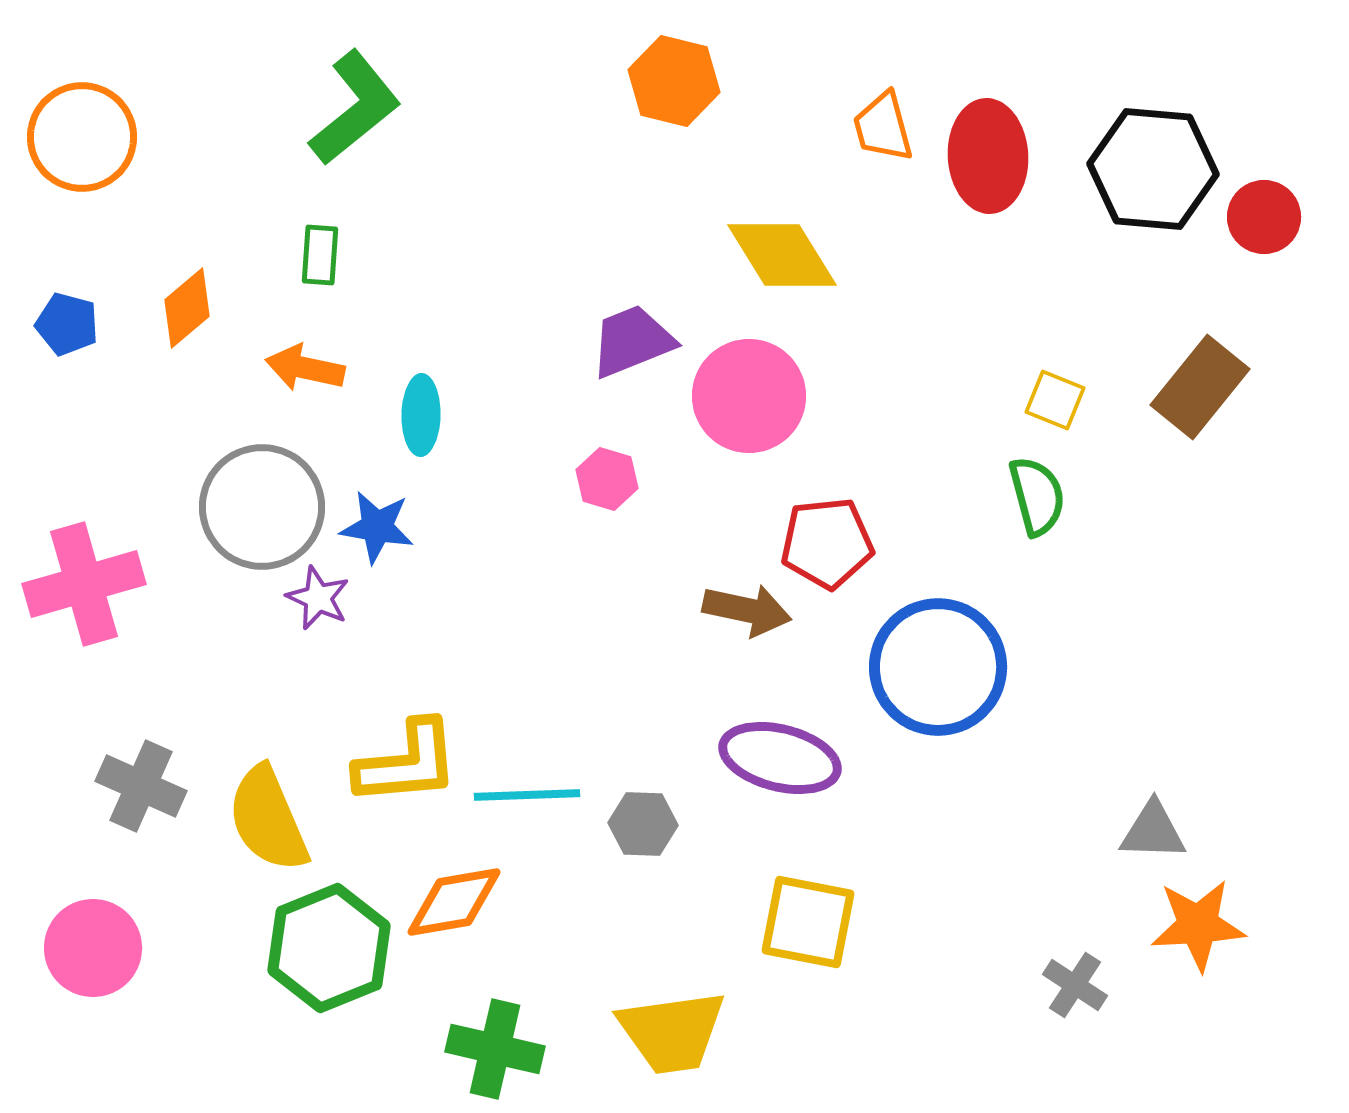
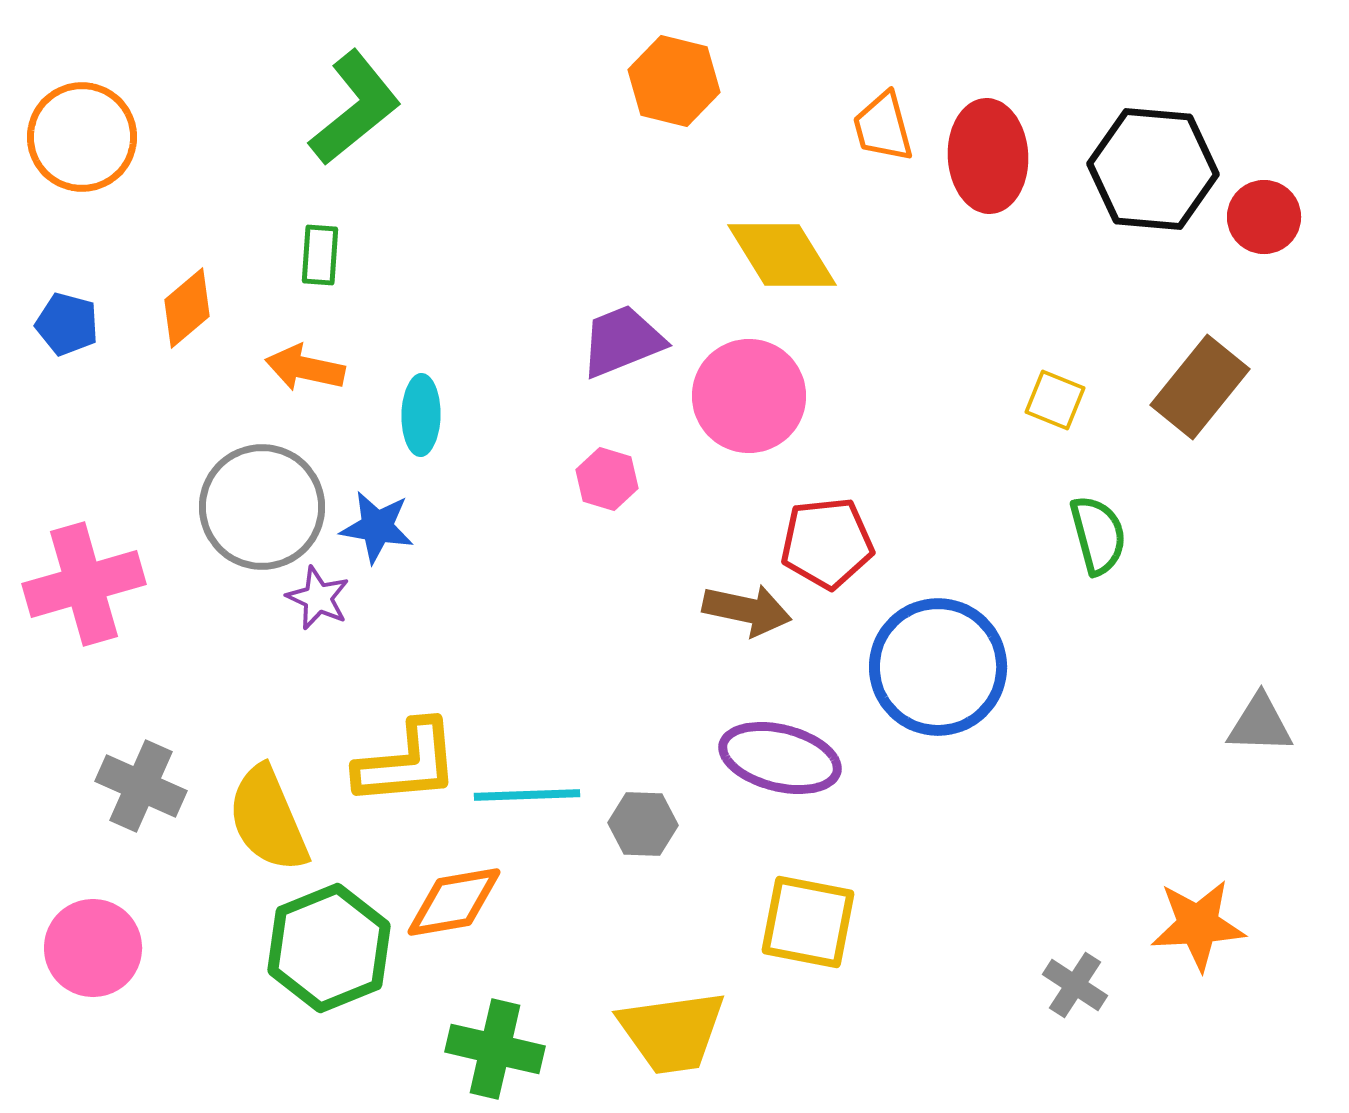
purple trapezoid at (632, 341): moved 10 px left
green semicircle at (1037, 496): moved 61 px right, 39 px down
gray triangle at (1153, 831): moved 107 px right, 107 px up
